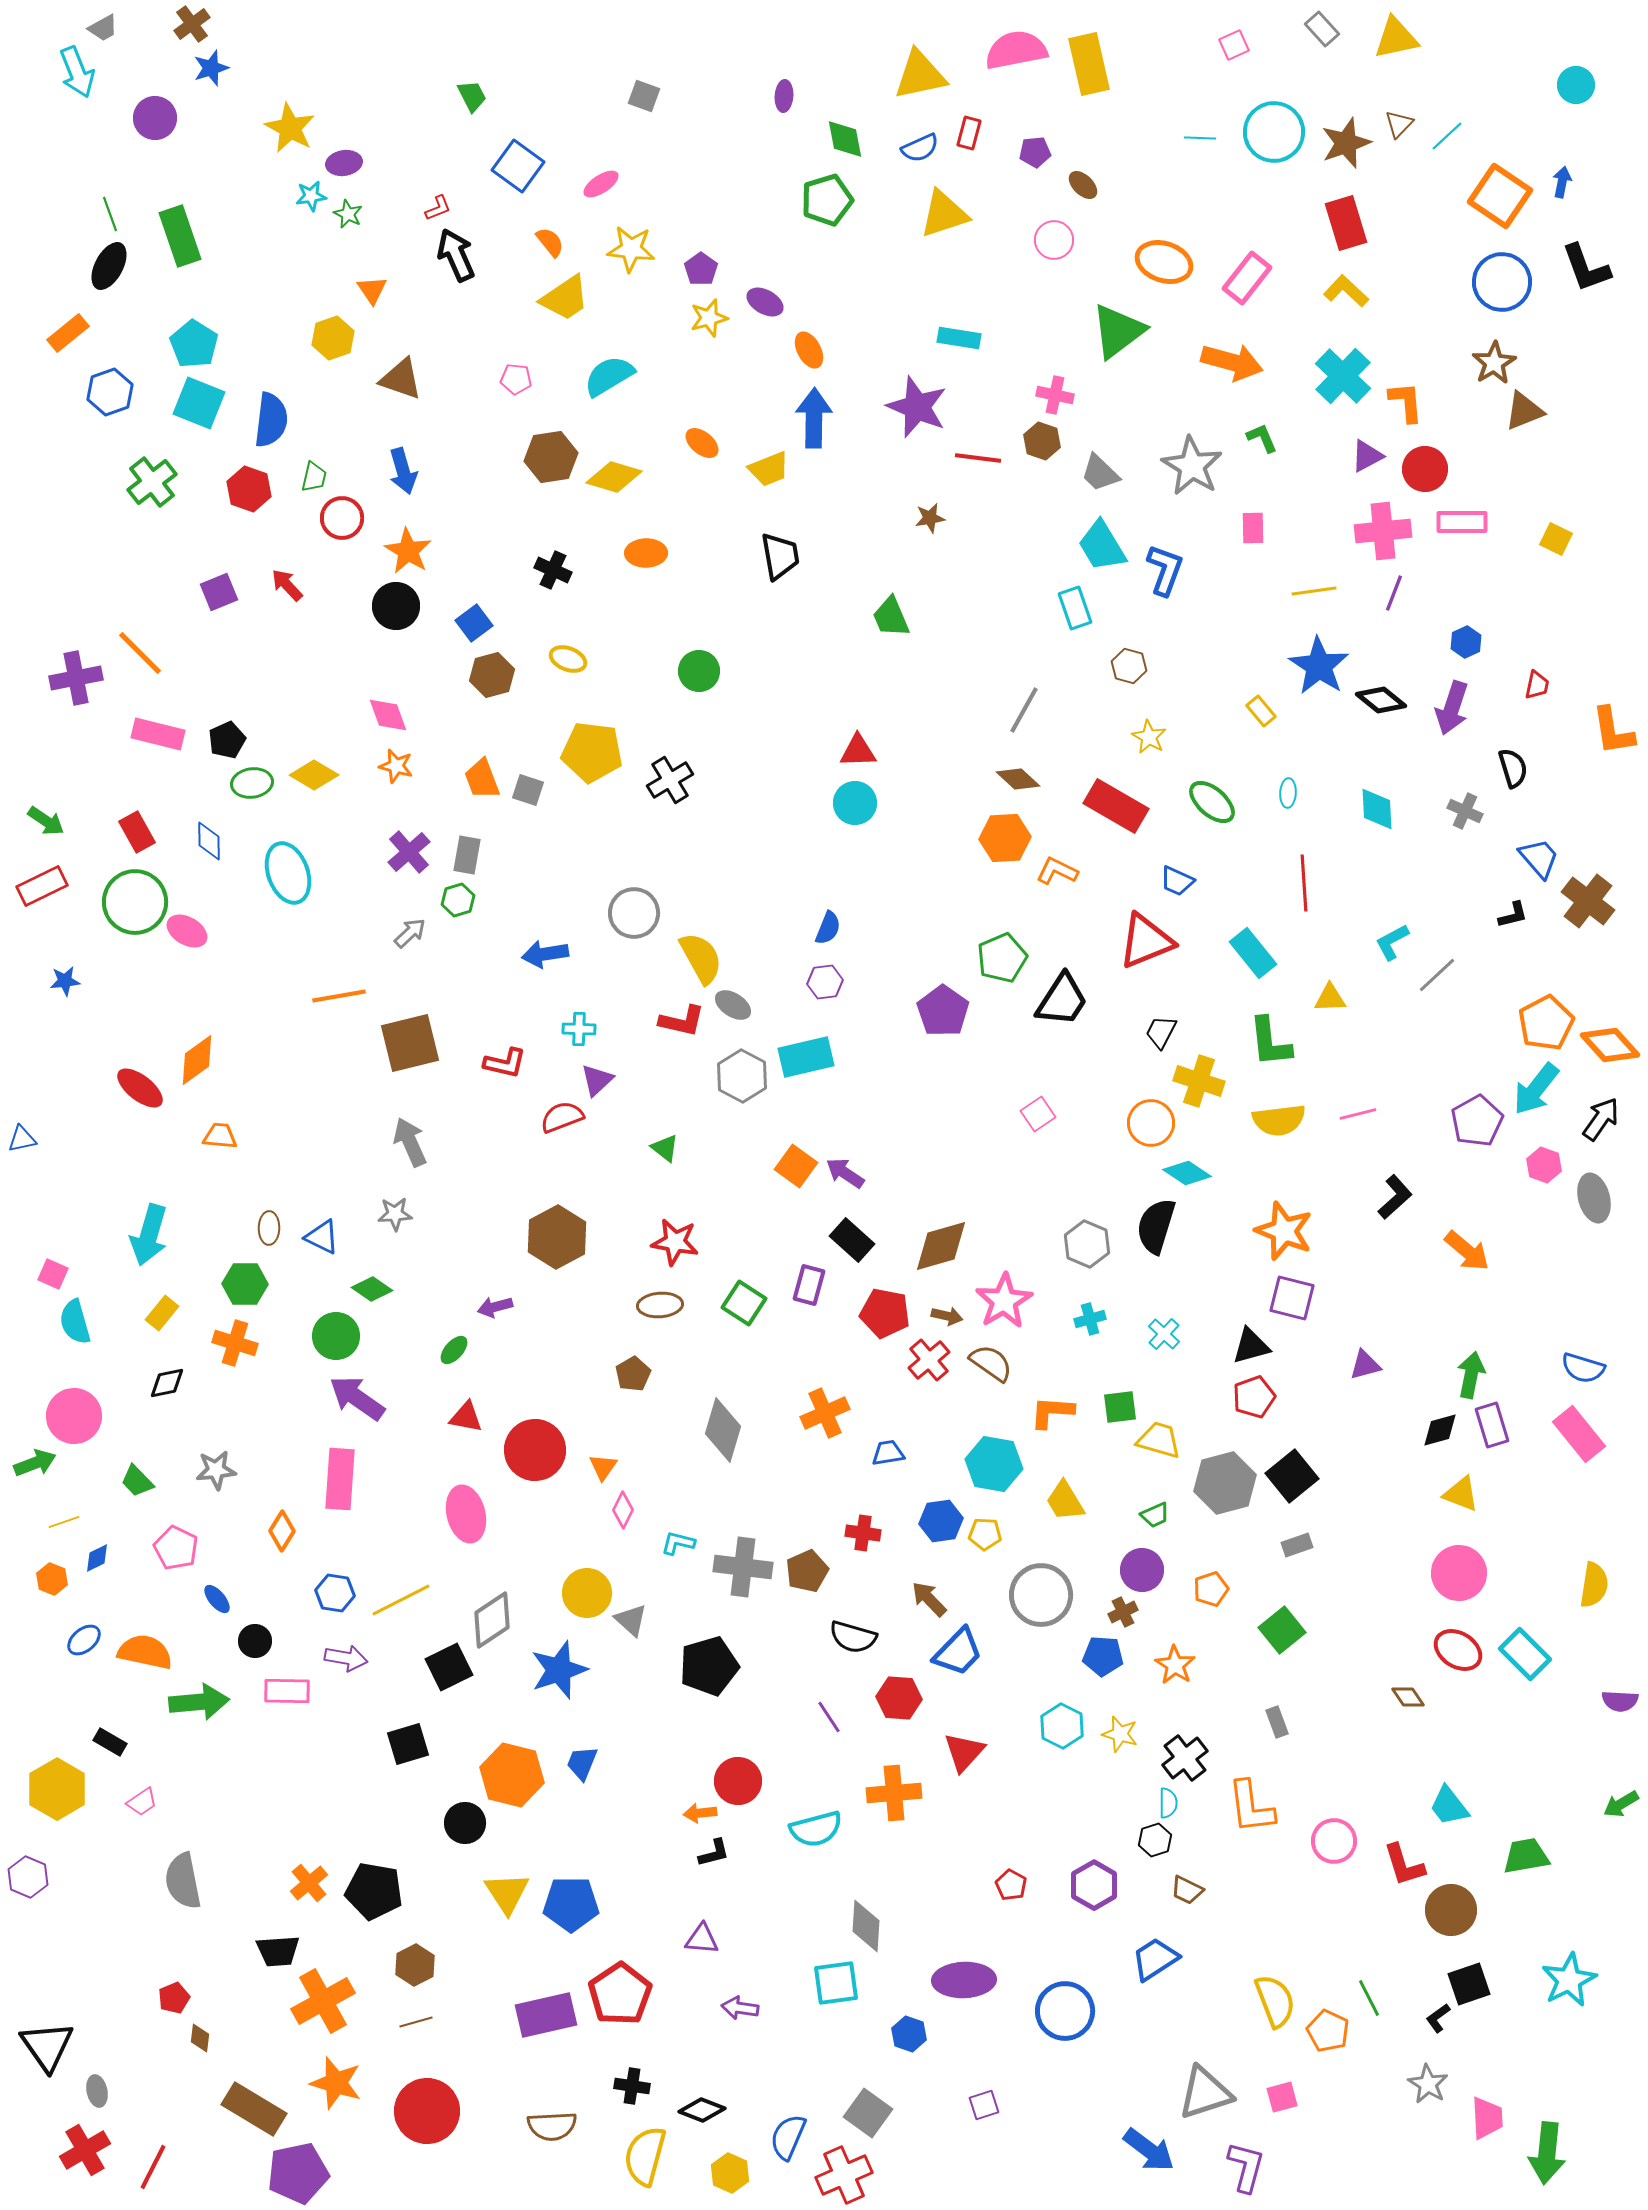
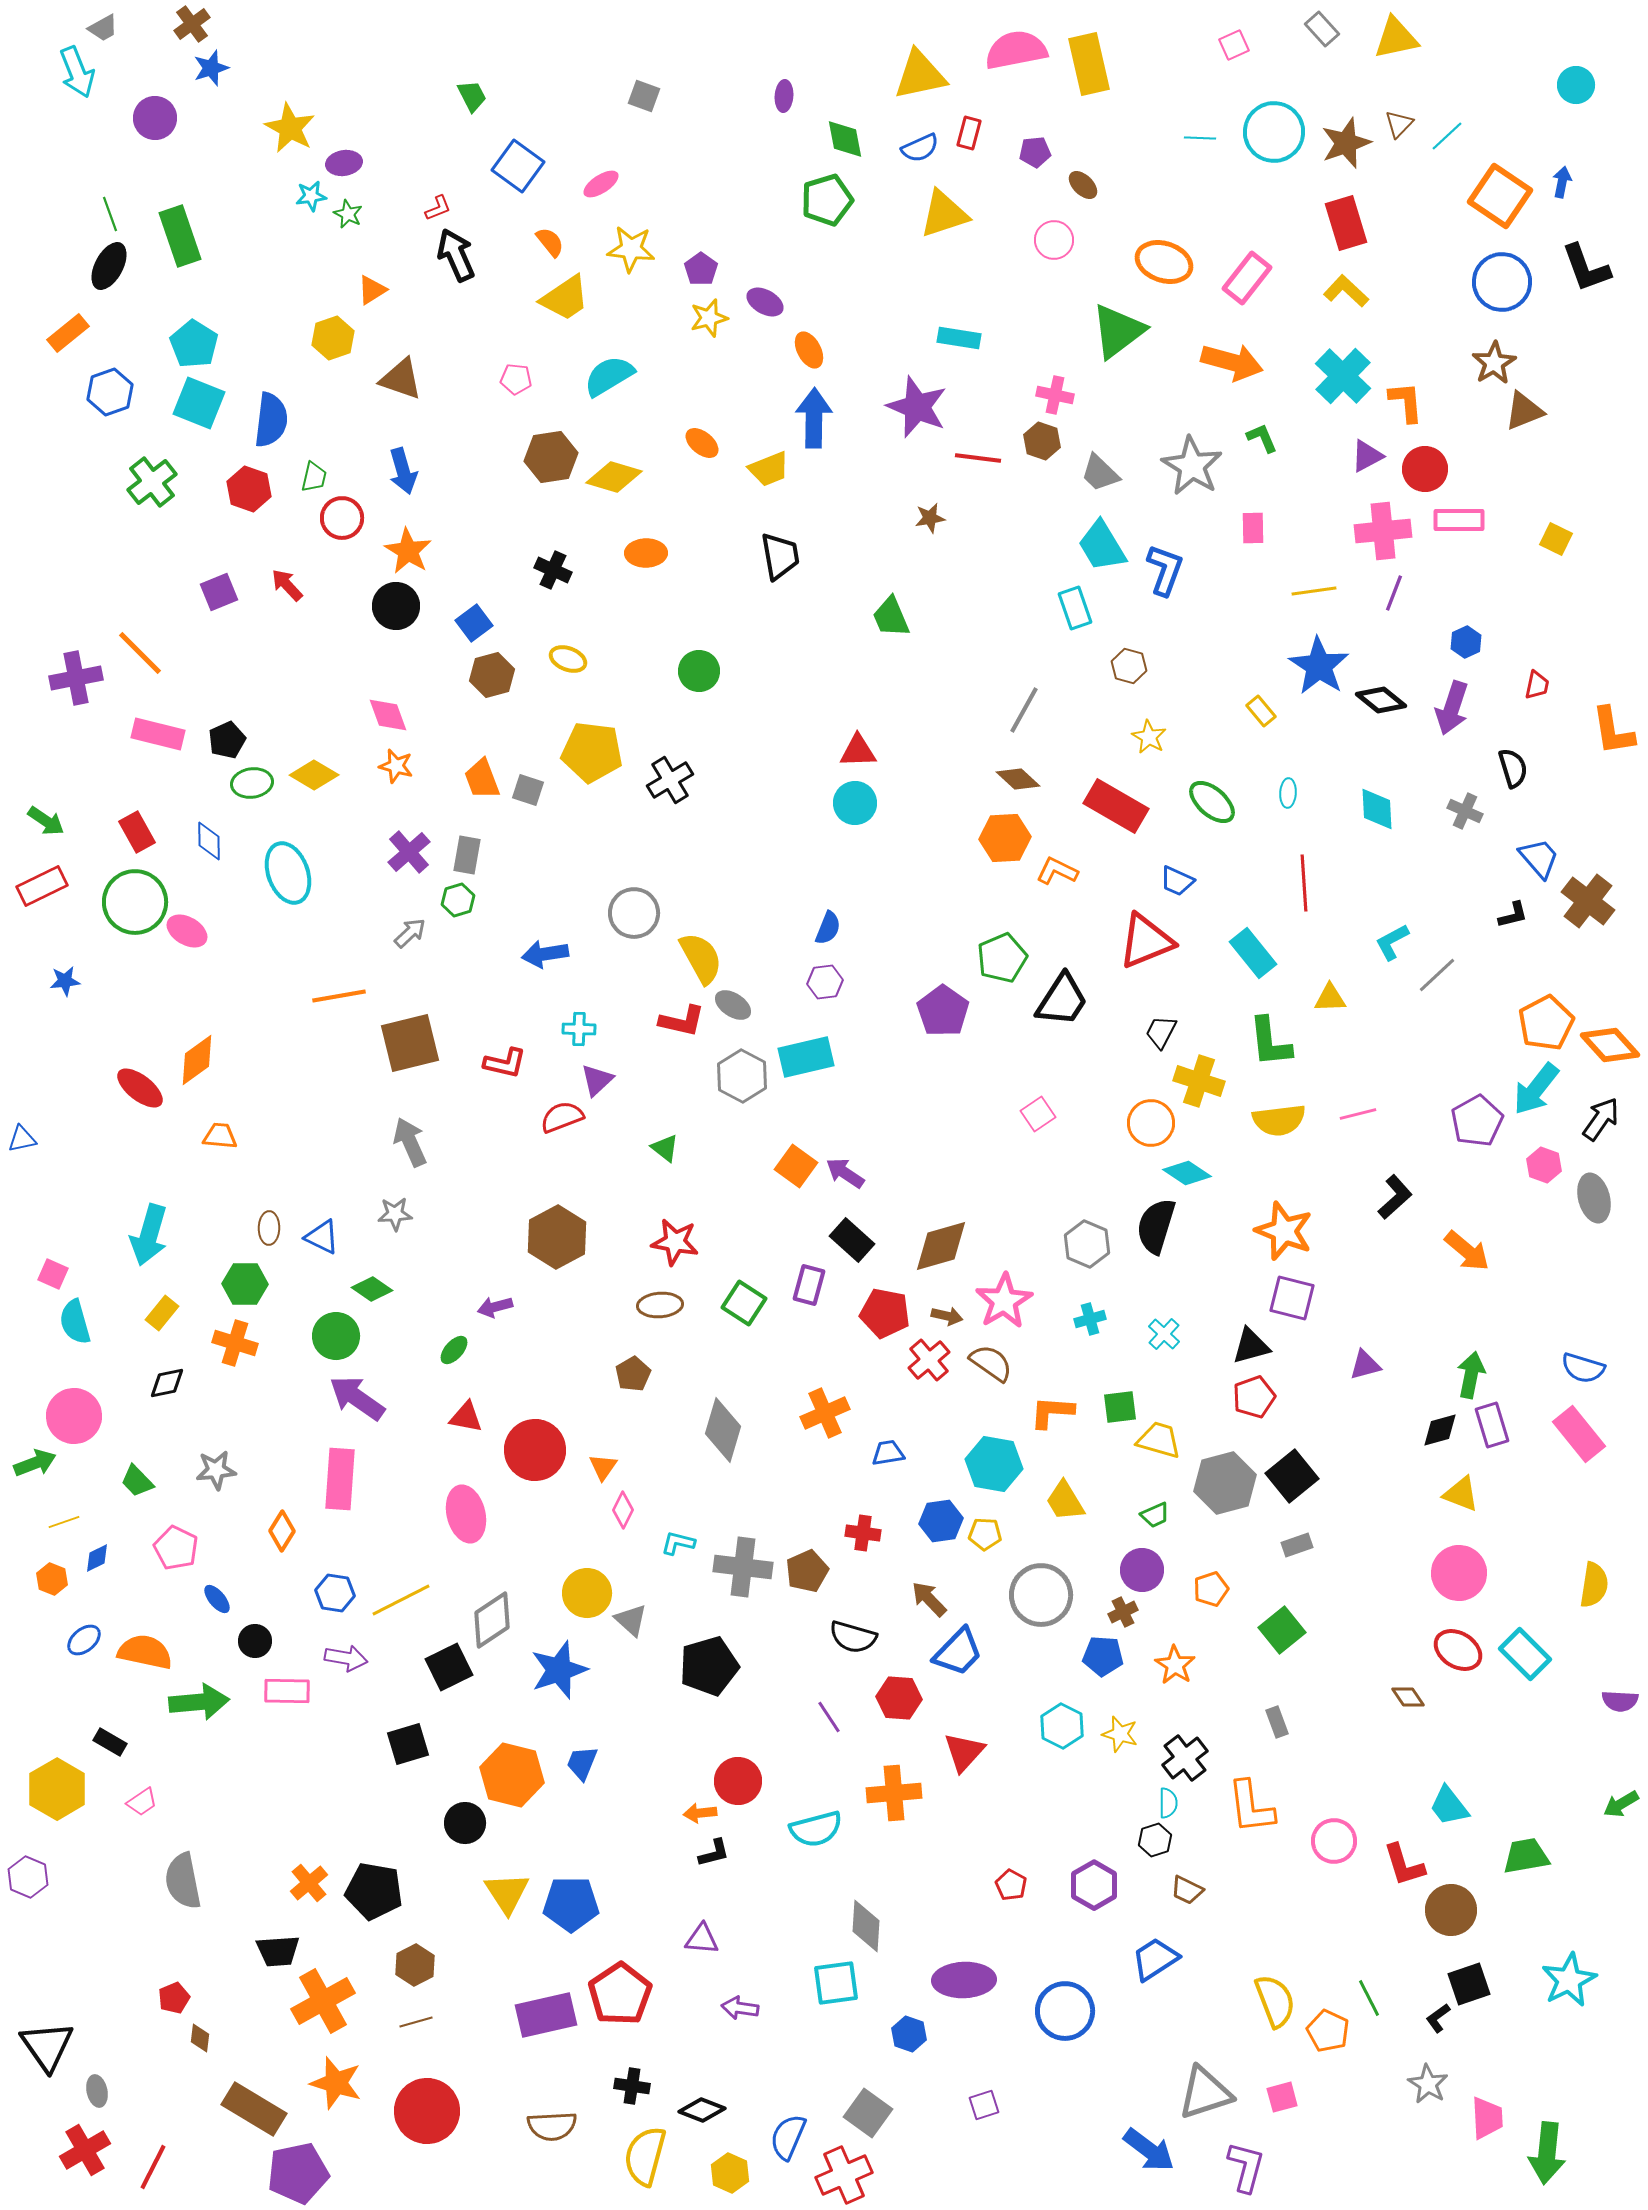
orange triangle at (372, 290): rotated 32 degrees clockwise
pink rectangle at (1462, 522): moved 3 px left, 2 px up
